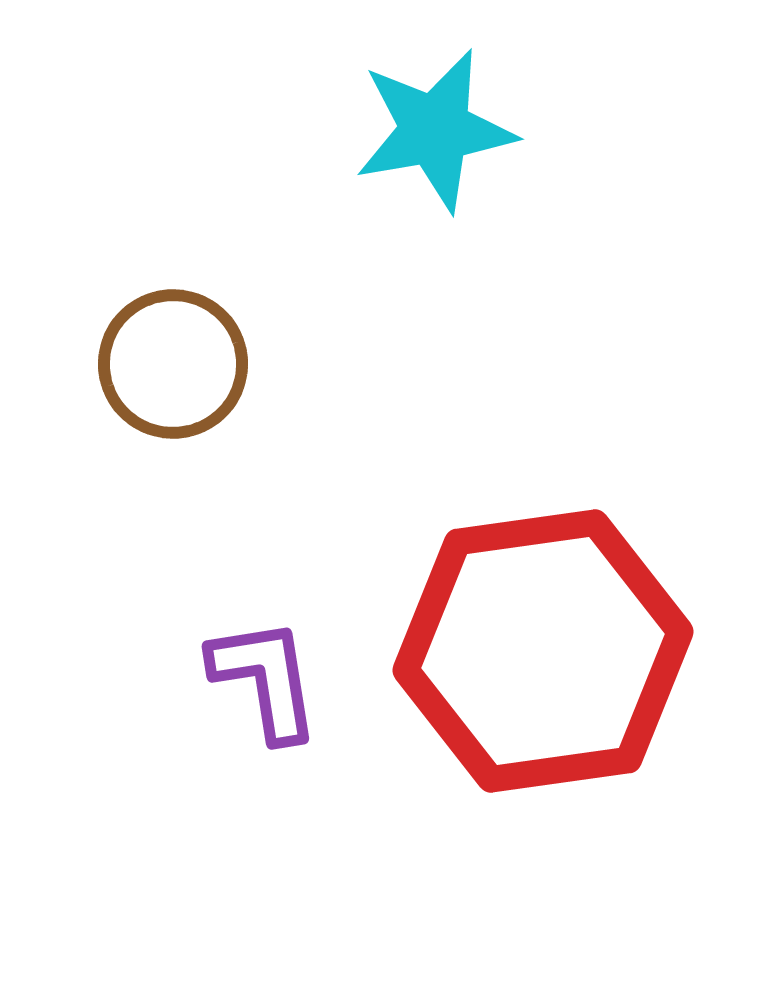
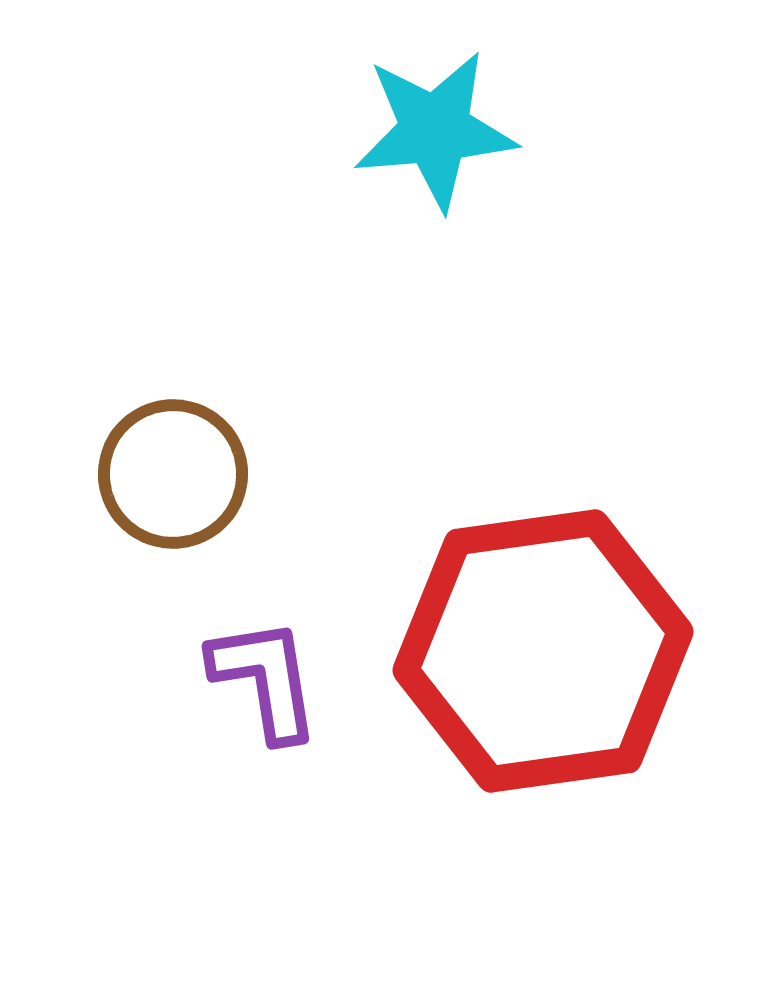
cyan star: rotated 5 degrees clockwise
brown circle: moved 110 px down
